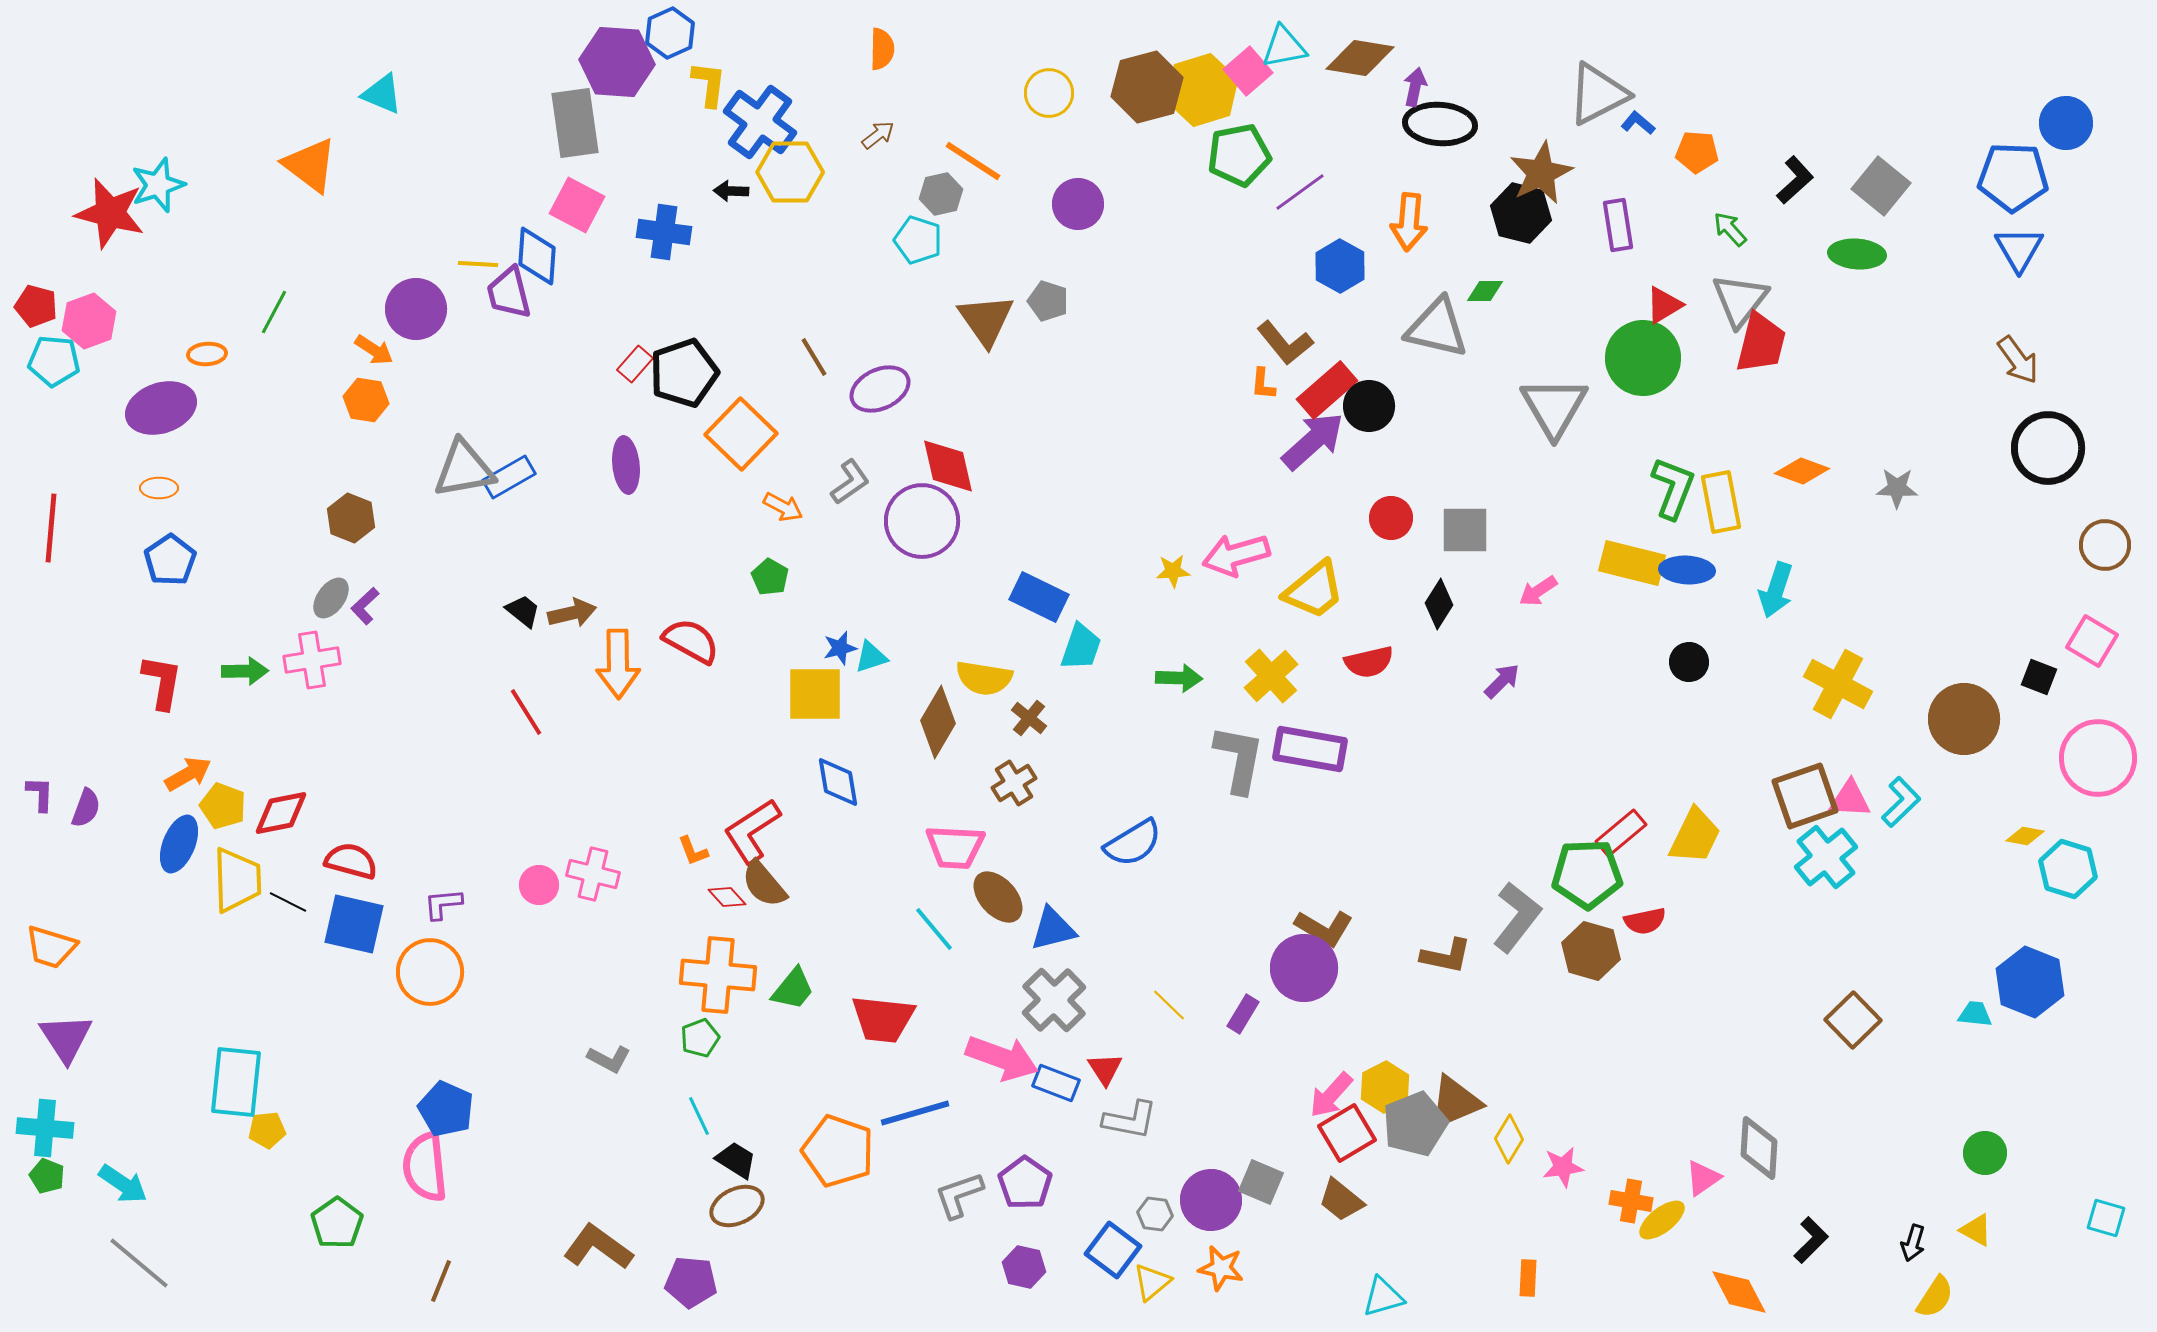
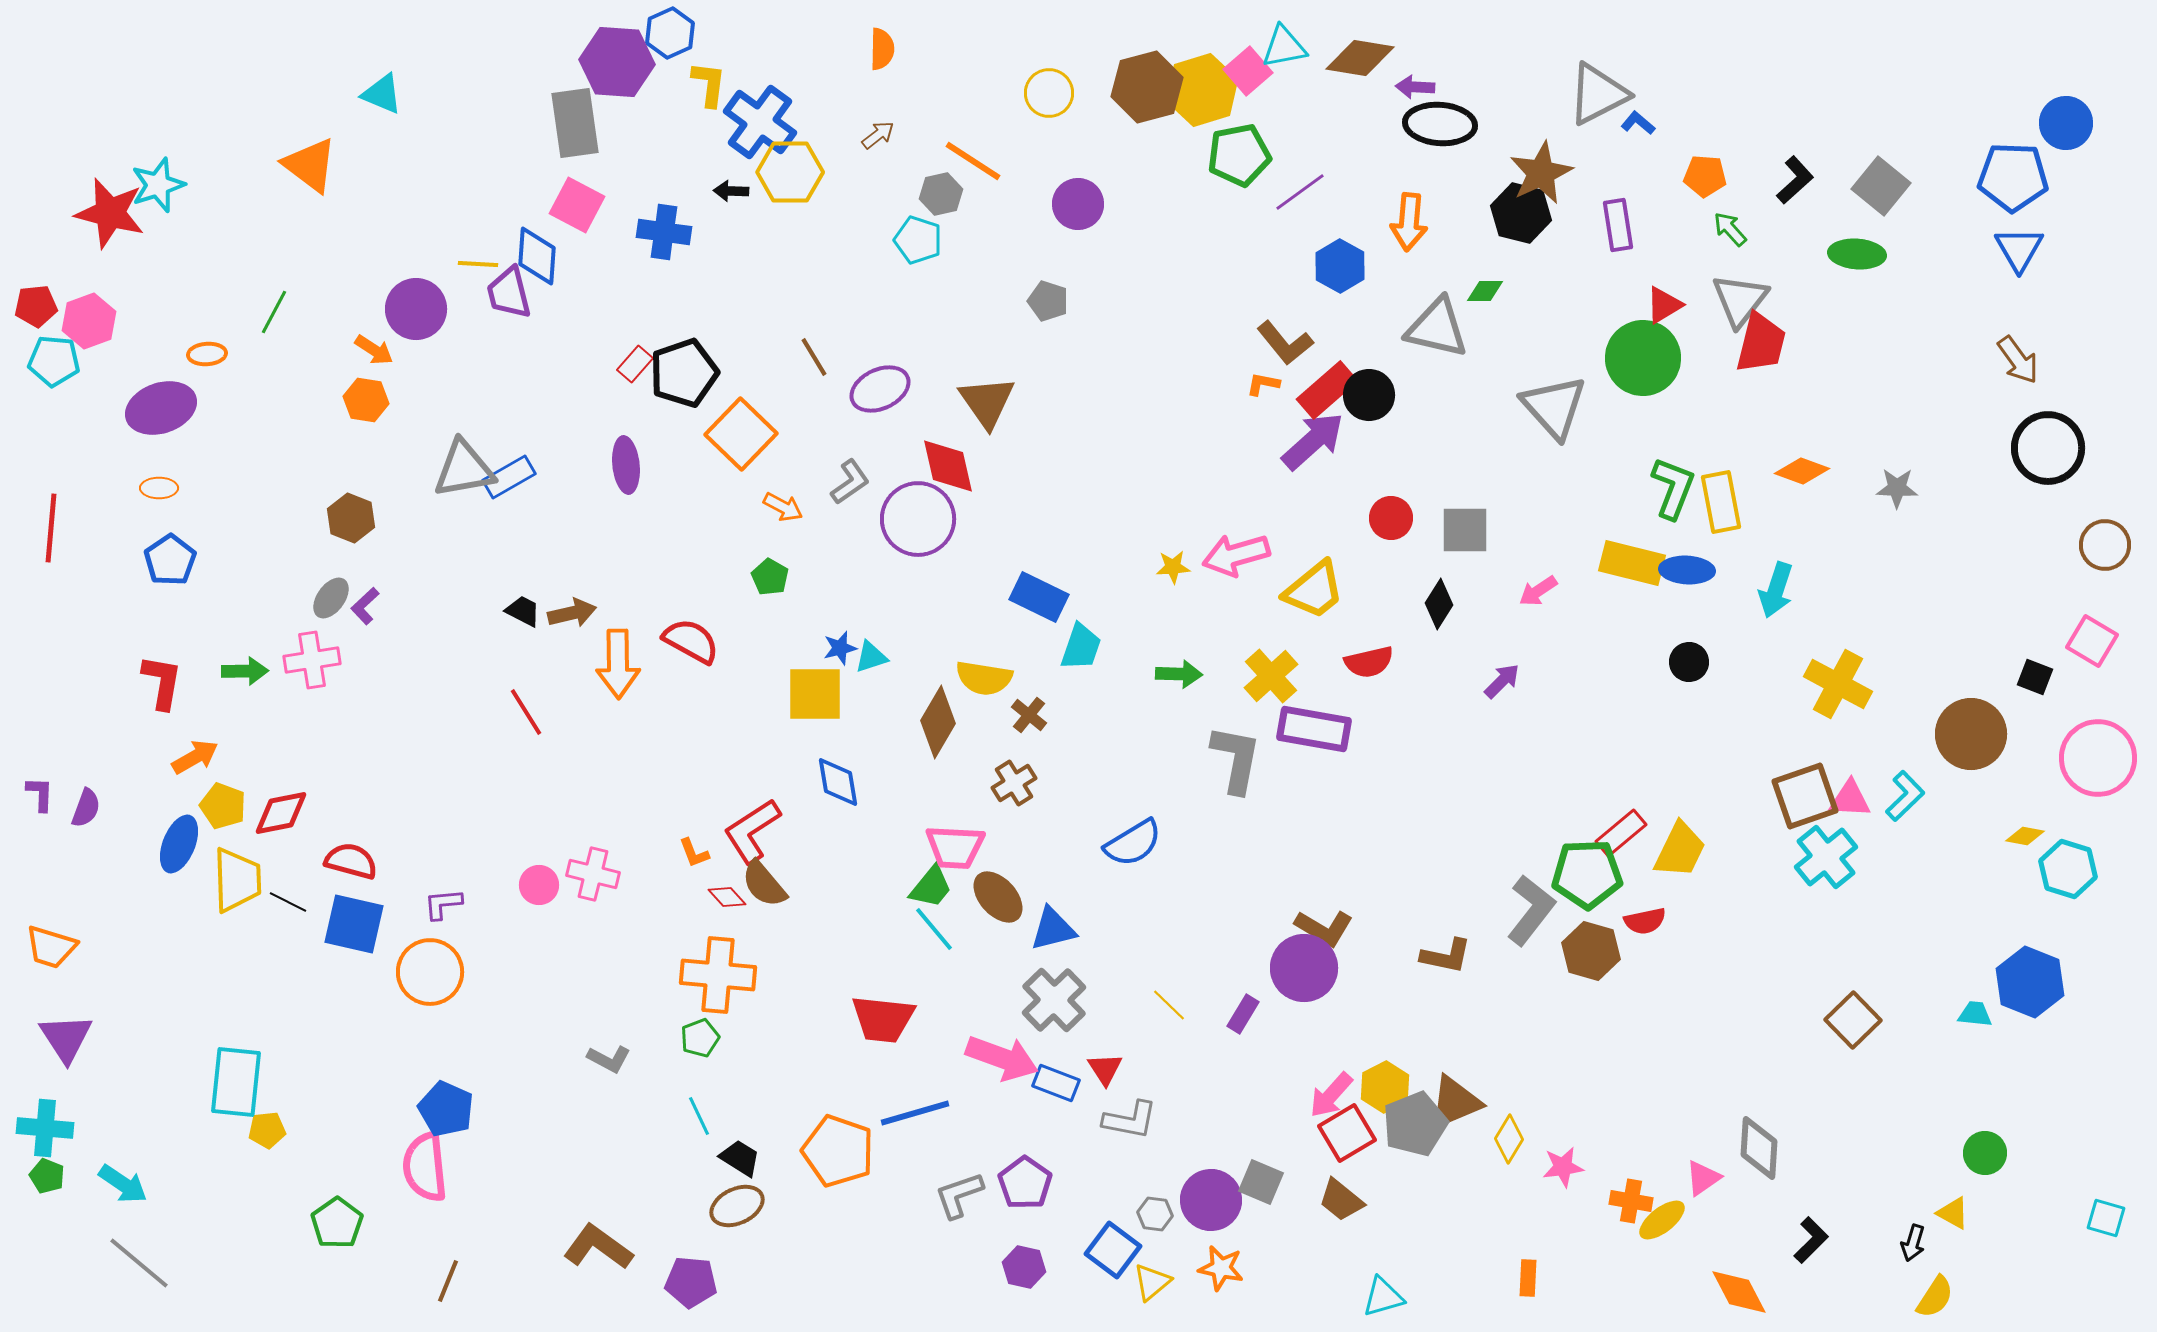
purple arrow at (1415, 87): rotated 99 degrees counterclockwise
orange pentagon at (1697, 152): moved 8 px right, 24 px down
red pentagon at (36, 306): rotated 21 degrees counterclockwise
brown triangle at (986, 320): moved 1 px right, 82 px down
orange L-shape at (1263, 384): rotated 96 degrees clockwise
black circle at (1369, 406): moved 11 px up
gray triangle at (1554, 407): rotated 12 degrees counterclockwise
purple circle at (922, 521): moved 4 px left, 2 px up
yellow star at (1173, 571): moved 4 px up
black trapezoid at (523, 611): rotated 12 degrees counterclockwise
black square at (2039, 677): moved 4 px left
green arrow at (1179, 678): moved 4 px up
brown cross at (1029, 718): moved 3 px up
brown circle at (1964, 719): moved 7 px right, 15 px down
purple rectangle at (1310, 749): moved 4 px right, 20 px up
gray L-shape at (1239, 759): moved 3 px left
orange arrow at (188, 774): moved 7 px right, 17 px up
cyan L-shape at (1901, 802): moved 4 px right, 6 px up
yellow trapezoid at (1695, 836): moved 15 px left, 14 px down
orange L-shape at (693, 851): moved 1 px right, 2 px down
gray L-shape at (1517, 917): moved 14 px right, 7 px up
green trapezoid at (793, 989): moved 138 px right, 102 px up
black trapezoid at (736, 1160): moved 4 px right, 2 px up
yellow triangle at (1976, 1230): moved 23 px left, 17 px up
brown line at (441, 1281): moved 7 px right
